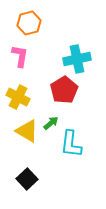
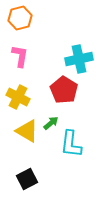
orange hexagon: moved 9 px left, 5 px up
cyan cross: moved 2 px right
red pentagon: rotated 8 degrees counterclockwise
black square: rotated 15 degrees clockwise
